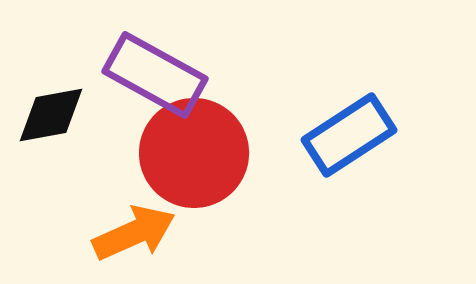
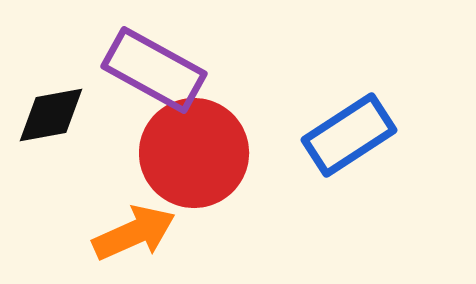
purple rectangle: moved 1 px left, 5 px up
